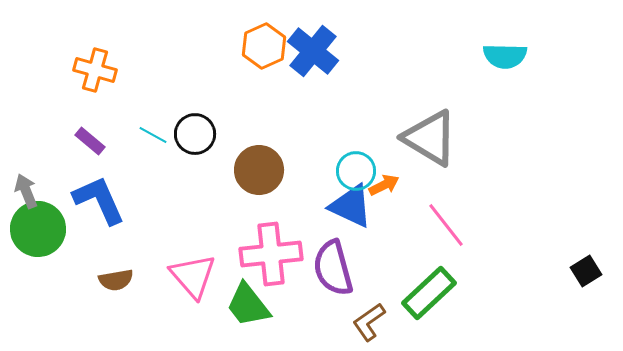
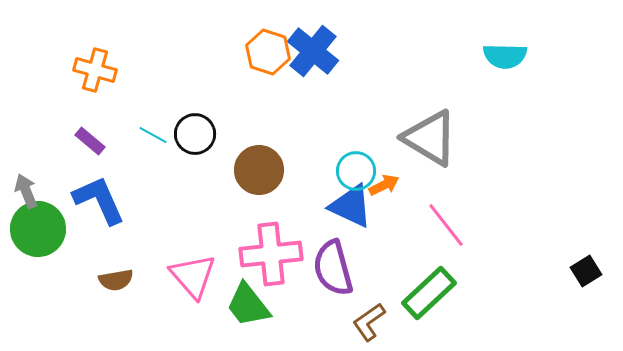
orange hexagon: moved 4 px right, 6 px down; rotated 18 degrees counterclockwise
